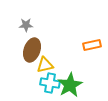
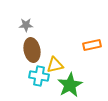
brown ellipse: rotated 30 degrees counterclockwise
yellow triangle: moved 10 px right
cyan cross: moved 11 px left, 7 px up
